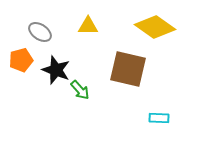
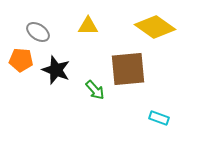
gray ellipse: moved 2 px left
orange pentagon: rotated 20 degrees clockwise
brown square: rotated 18 degrees counterclockwise
green arrow: moved 15 px right
cyan rectangle: rotated 18 degrees clockwise
